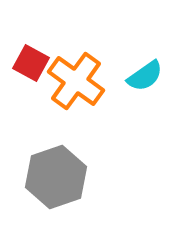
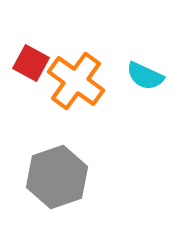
cyan semicircle: rotated 60 degrees clockwise
gray hexagon: moved 1 px right
